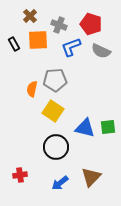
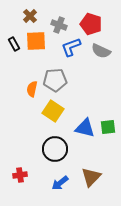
orange square: moved 2 px left, 1 px down
black circle: moved 1 px left, 2 px down
